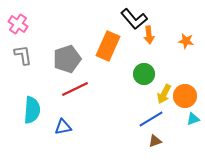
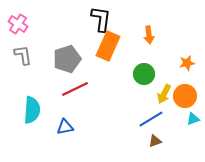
black L-shape: moved 33 px left; rotated 132 degrees counterclockwise
orange star: moved 1 px right, 22 px down; rotated 21 degrees counterclockwise
blue triangle: moved 2 px right
